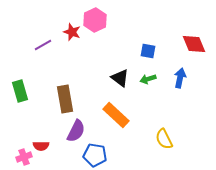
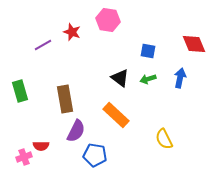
pink hexagon: moved 13 px right; rotated 25 degrees counterclockwise
